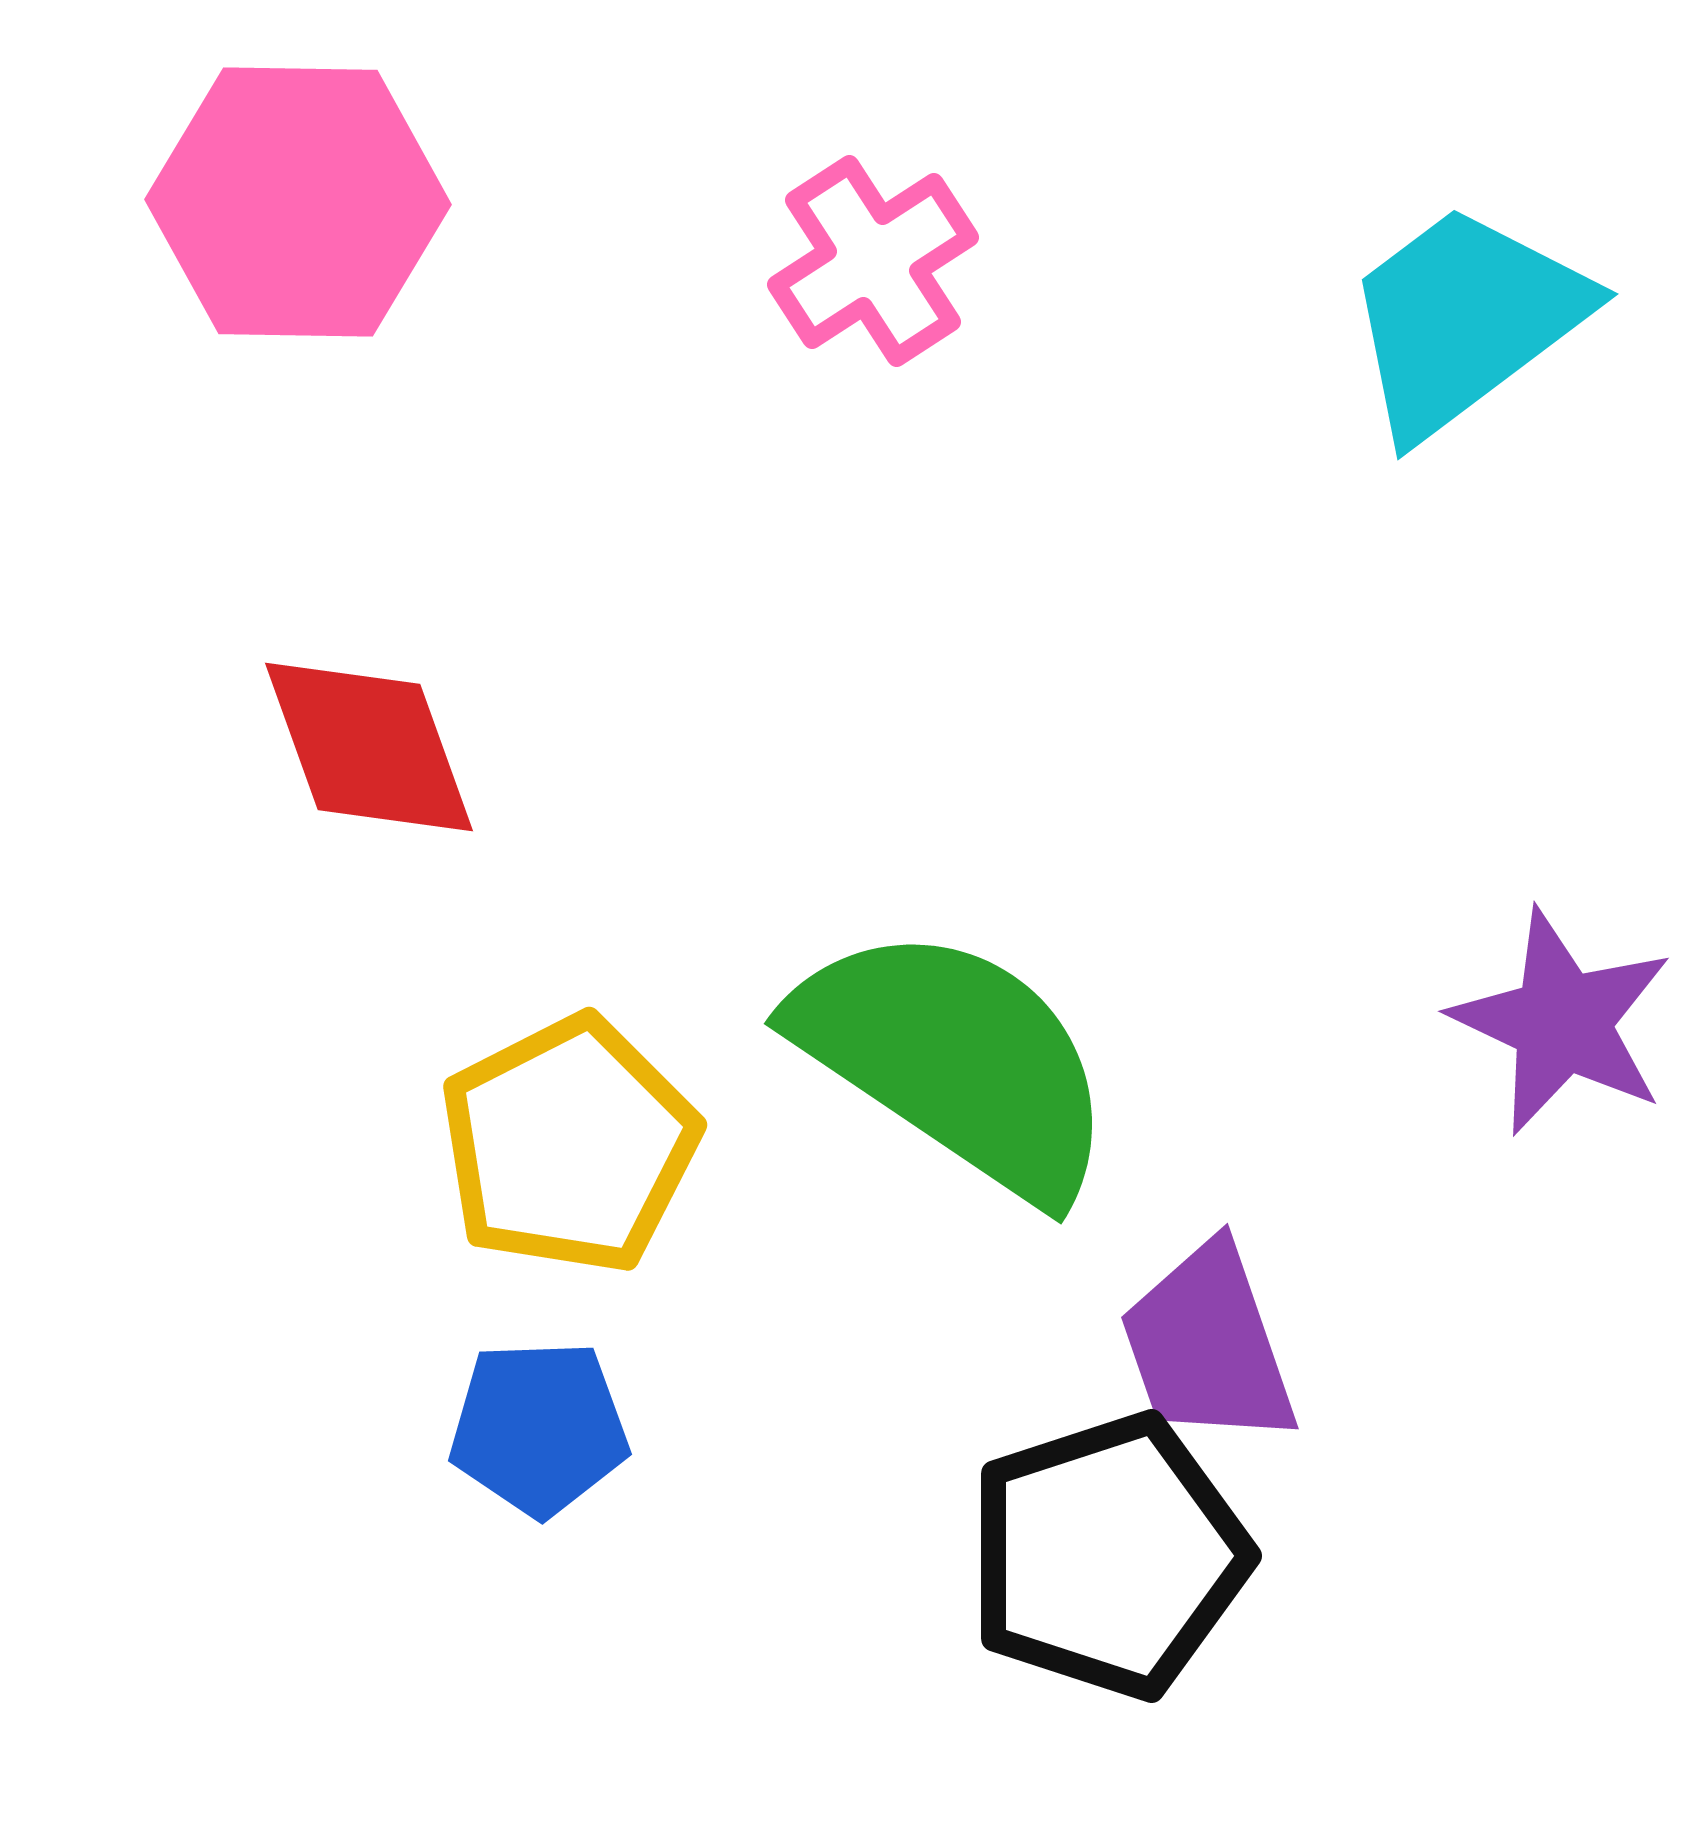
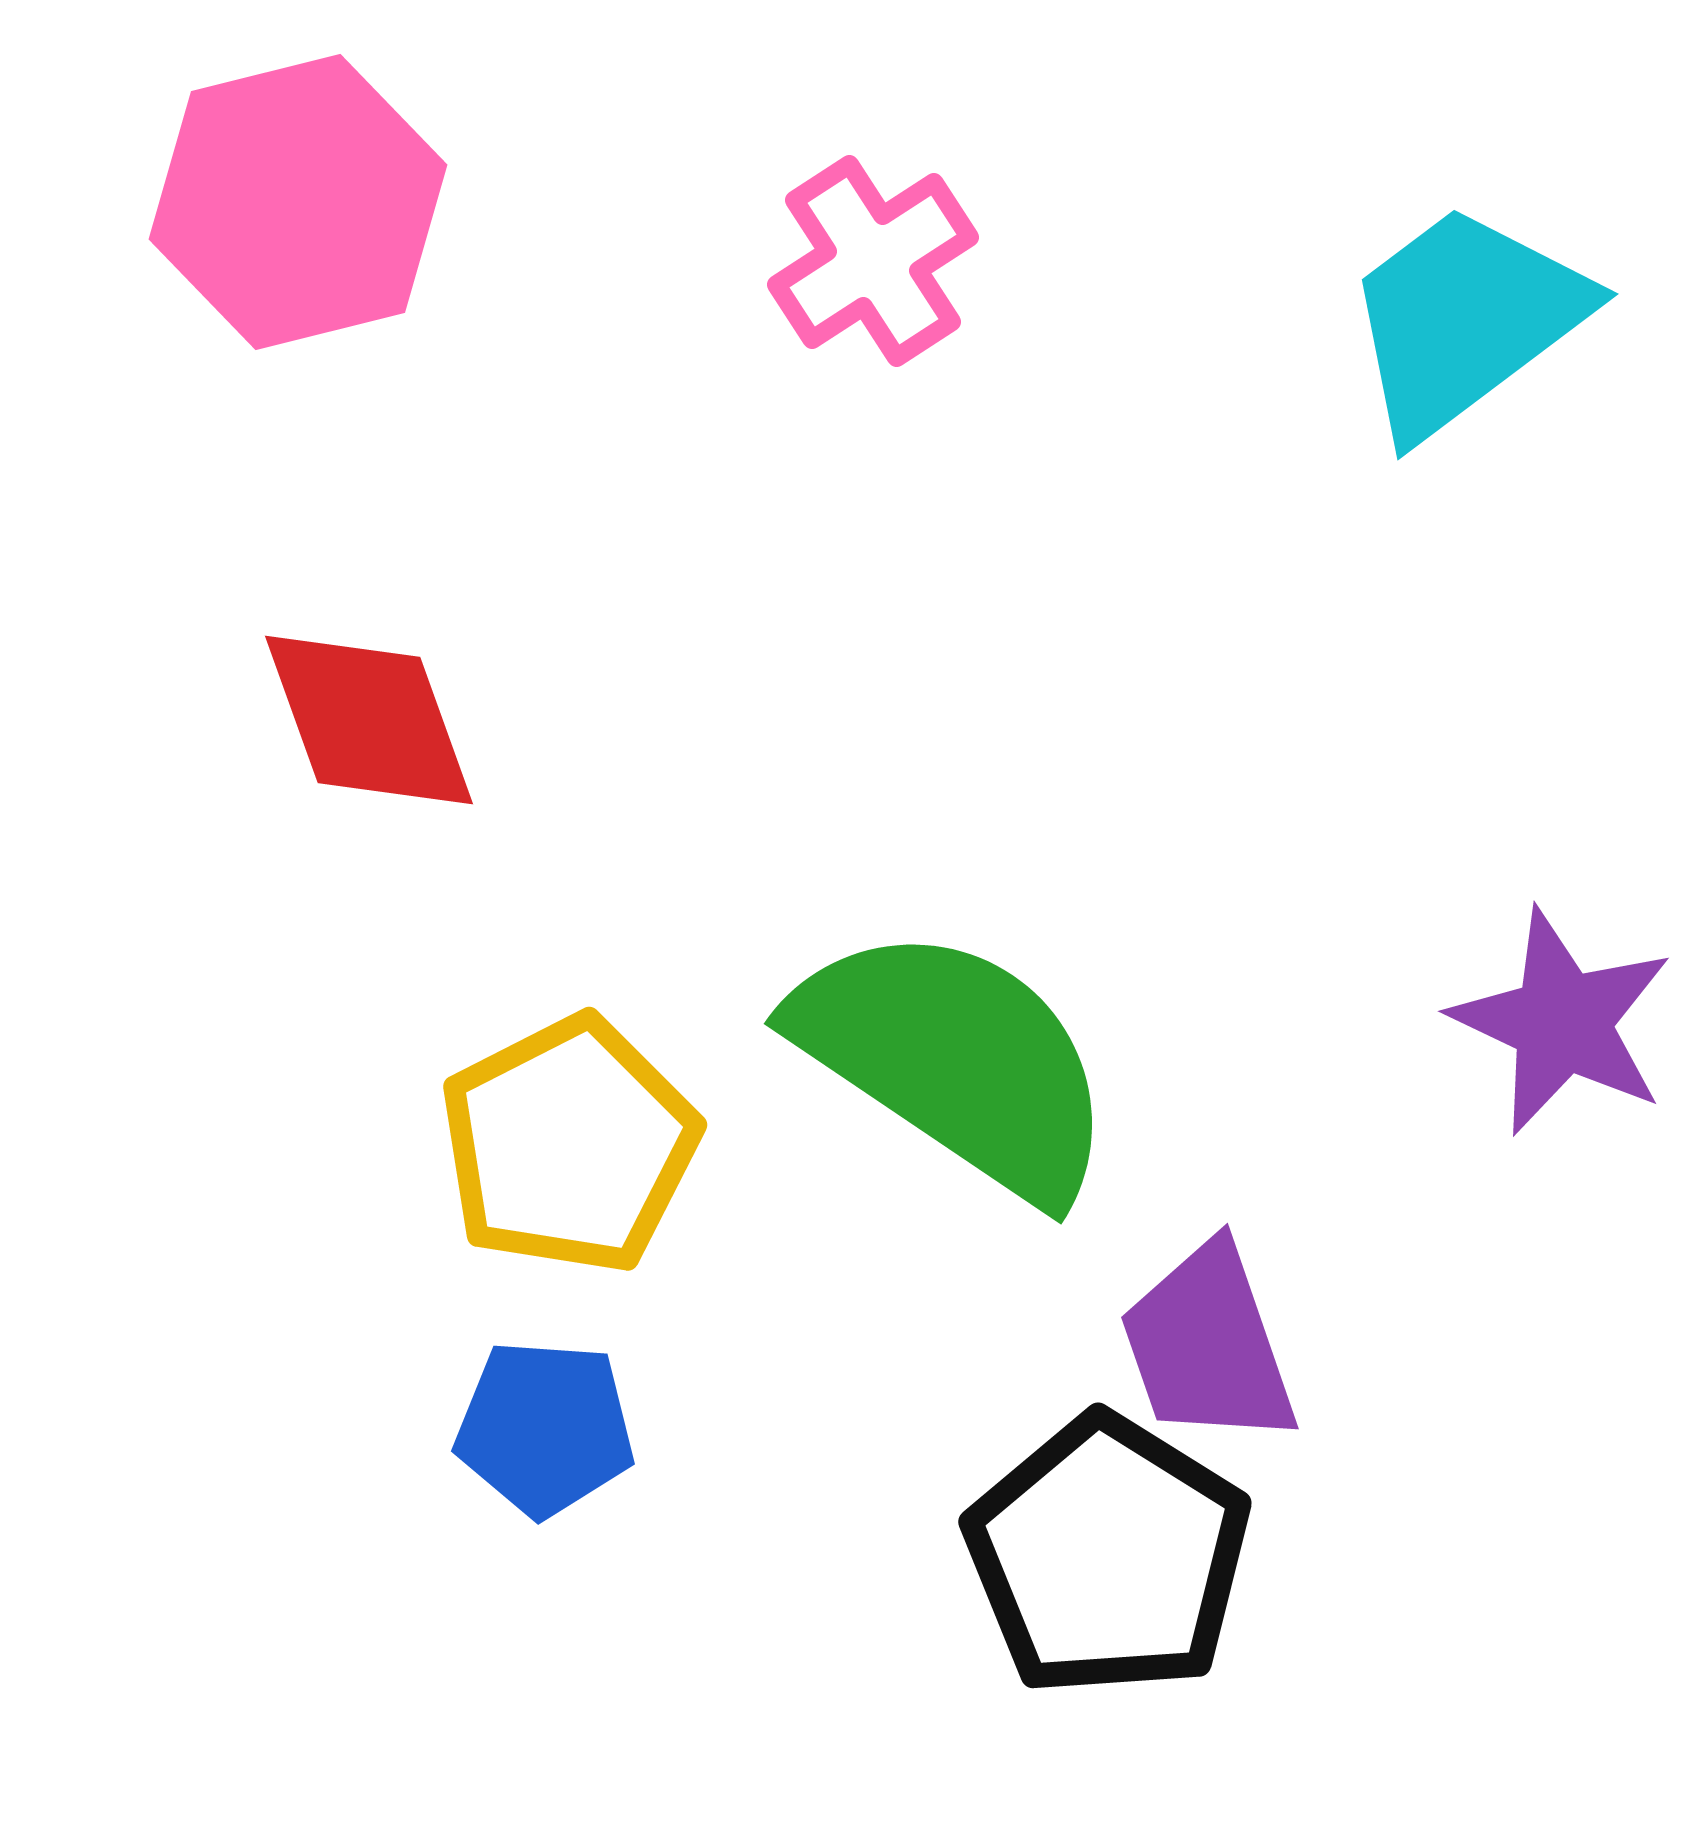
pink hexagon: rotated 15 degrees counterclockwise
red diamond: moved 27 px up
blue pentagon: moved 6 px right; rotated 6 degrees clockwise
black pentagon: rotated 22 degrees counterclockwise
